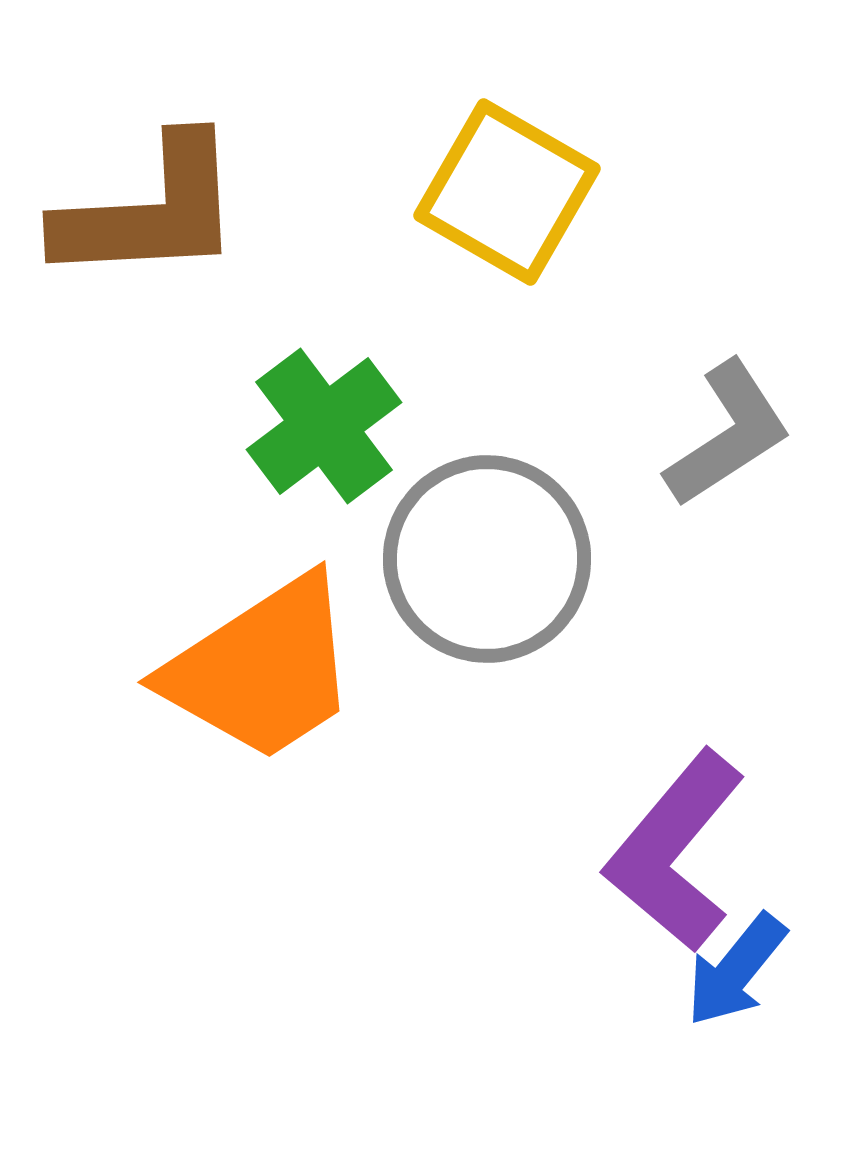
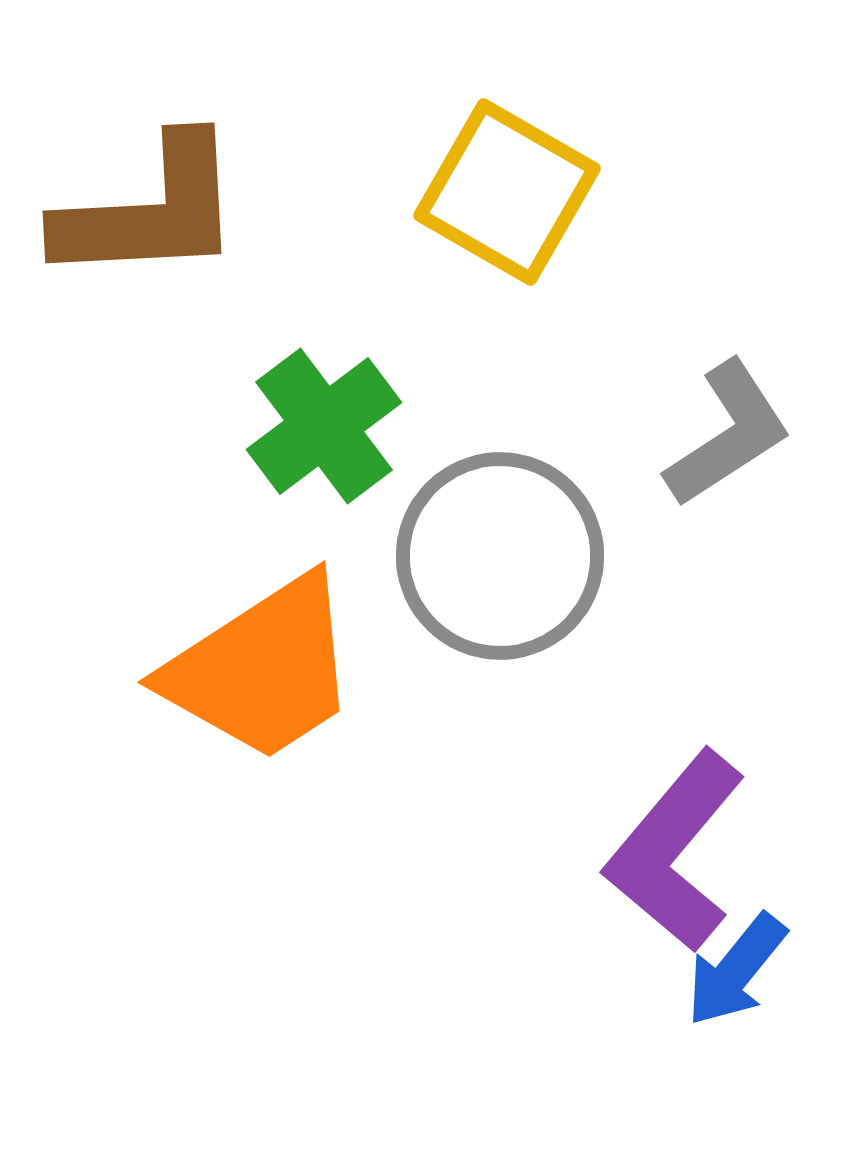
gray circle: moved 13 px right, 3 px up
